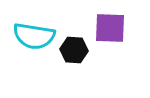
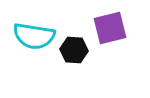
purple square: rotated 16 degrees counterclockwise
